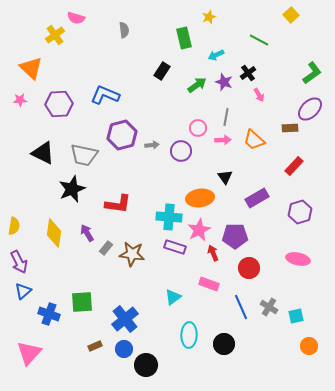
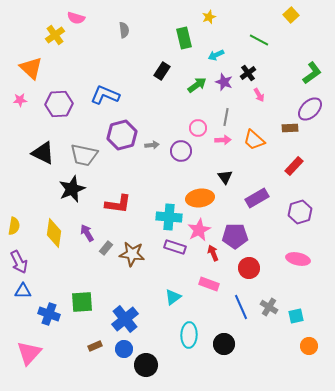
blue triangle at (23, 291): rotated 42 degrees clockwise
